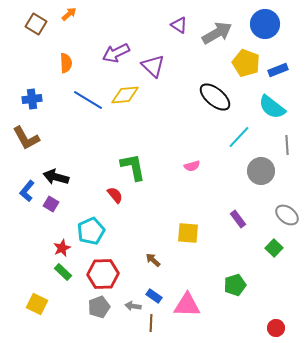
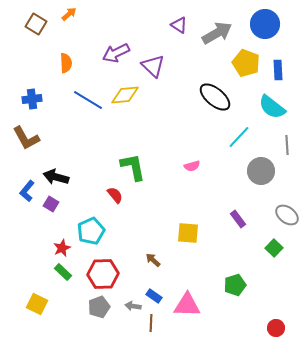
blue rectangle at (278, 70): rotated 72 degrees counterclockwise
